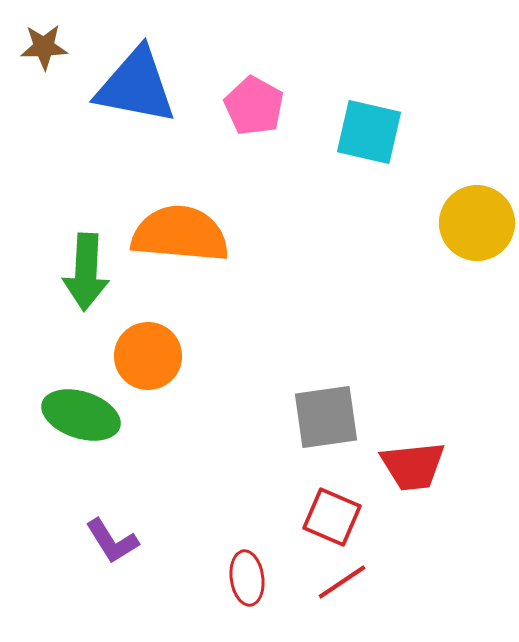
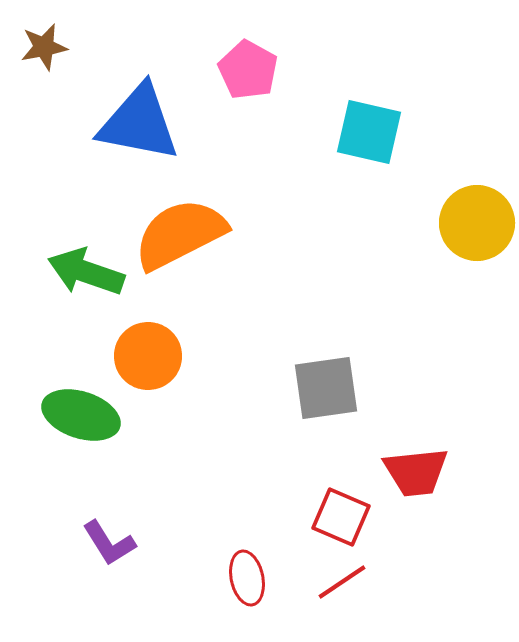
brown star: rotated 9 degrees counterclockwise
blue triangle: moved 3 px right, 37 px down
pink pentagon: moved 6 px left, 36 px up
orange semicircle: rotated 32 degrees counterclockwise
green arrow: rotated 106 degrees clockwise
gray square: moved 29 px up
red trapezoid: moved 3 px right, 6 px down
red square: moved 9 px right
purple L-shape: moved 3 px left, 2 px down
red ellipse: rotated 4 degrees counterclockwise
